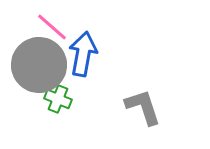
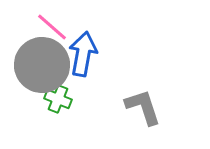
gray circle: moved 3 px right
